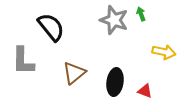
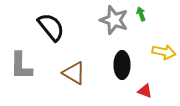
gray L-shape: moved 2 px left, 5 px down
brown triangle: rotated 50 degrees counterclockwise
black ellipse: moved 7 px right, 17 px up; rotated 8 degrees counterclockwise
